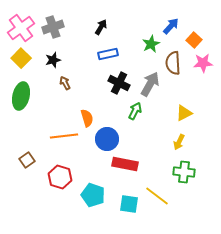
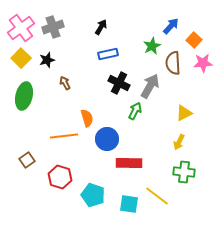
green star: moved 1 px right, 2 px down
black star: moved 6 px left
gray arrow: moved 2 px down
green ellipse: moved 3 px right
red rectangle: moved 4 px right, 1 px up; rotated 10 degrees counterclockwise
